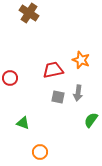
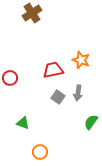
brown cross: moved 3 px right; rotated 24 degrees clockwise
gray square: rotated 24 degrees clockwise
green semicircle: moved 2 px down
